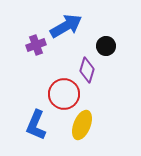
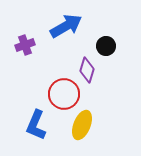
purple cross: moved 11 px left
